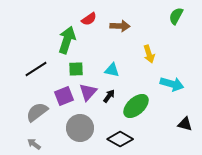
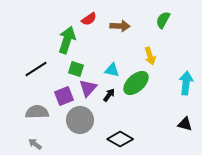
green semicircle: moved 13 px left, 4 px down
yellow arrow: moved 1 px right, 2 px down
green square: rotated 21 degrees clockwise
cyan arrow: moved 14 px right, 1 px up; rotated 100 degrees counterclockwise
purple triangle: moved 4 px up
black arrow: moved 1 px up
green ellipse: moved 23 px up
gray semicircle: rotated 35 degrees clockwise
gray circle: moved 8 px up
gray arrow: moved 1 px right
